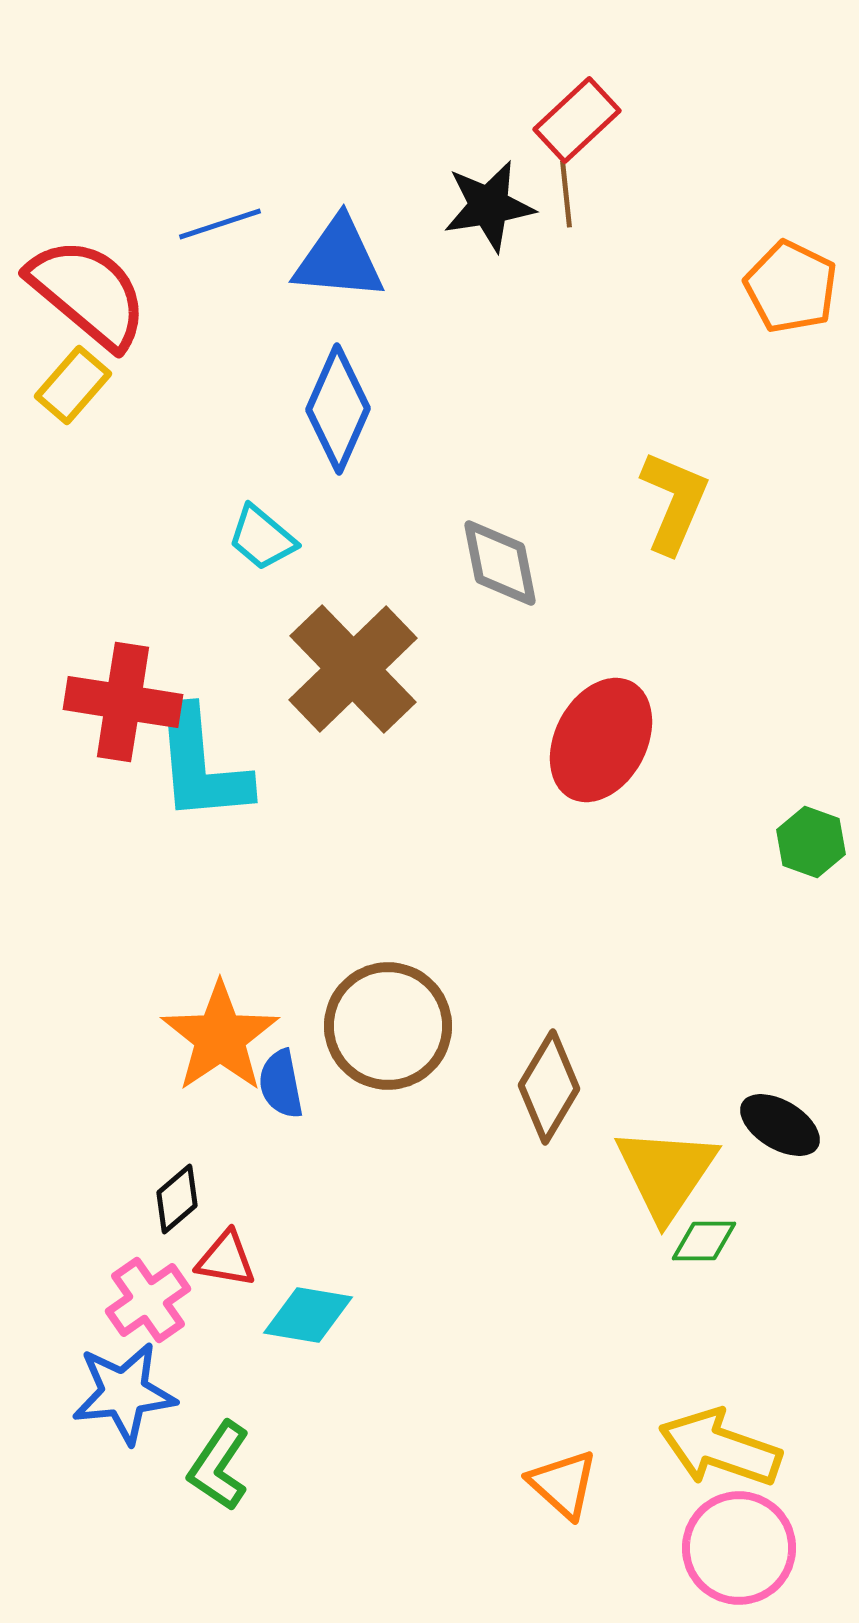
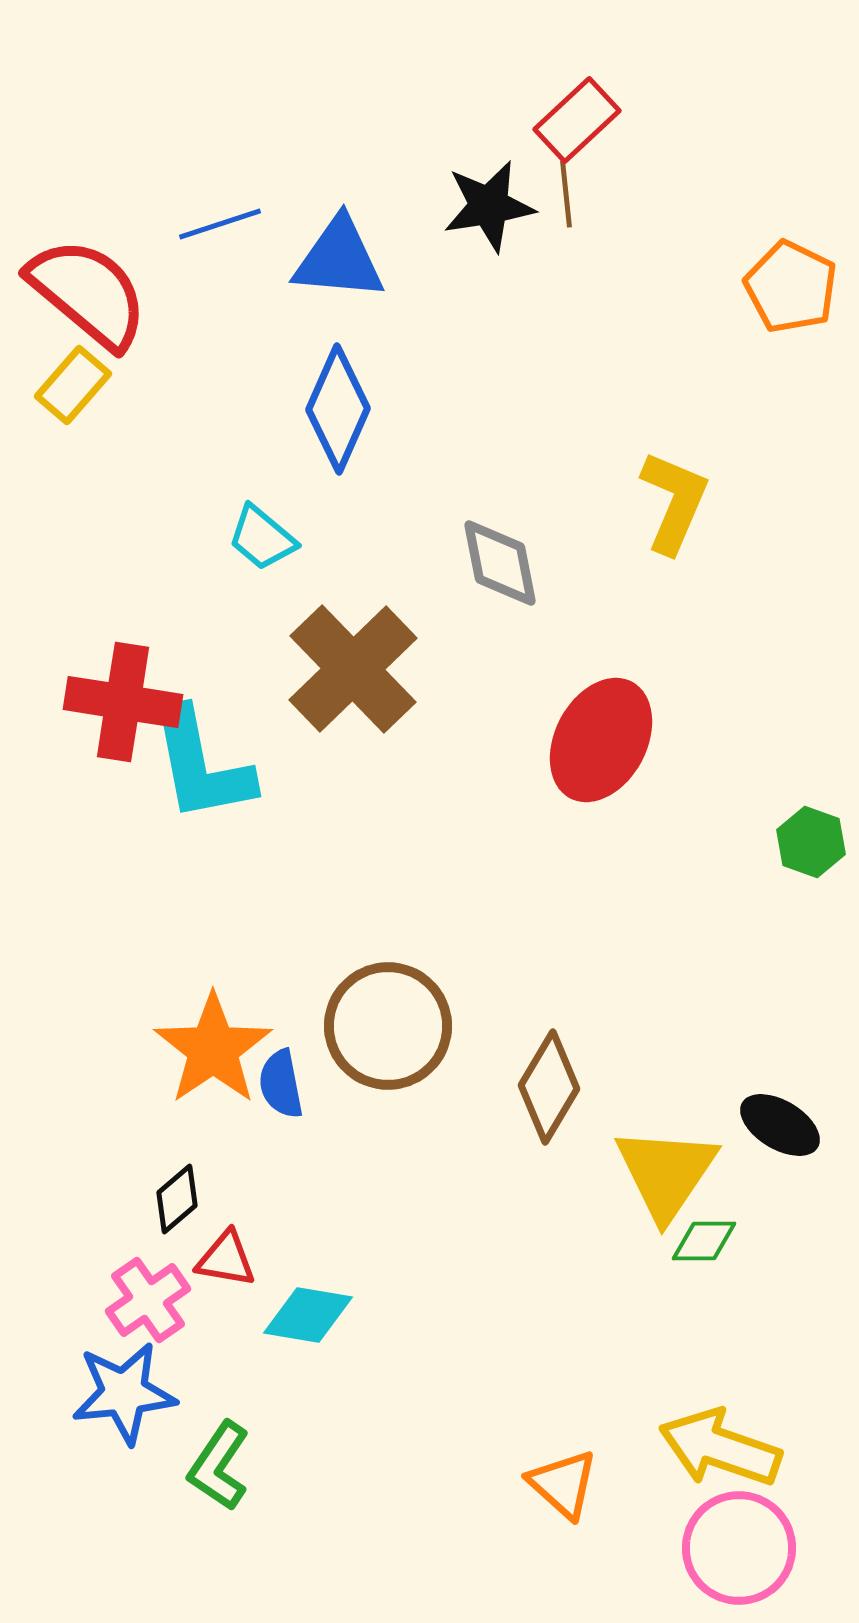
cyan L-shape: rotated 6 degrees counterclockwise
orange star: moved 7 px left, 12 px down
